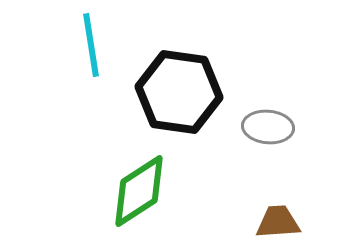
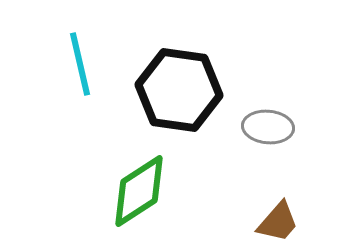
cyan line: moved 11 px left, 19 px down; rotated 4 degrees counterclockwise
black hexagon: moved 2 px up
brown trapezoid: rotated 135 degrees clockwise
